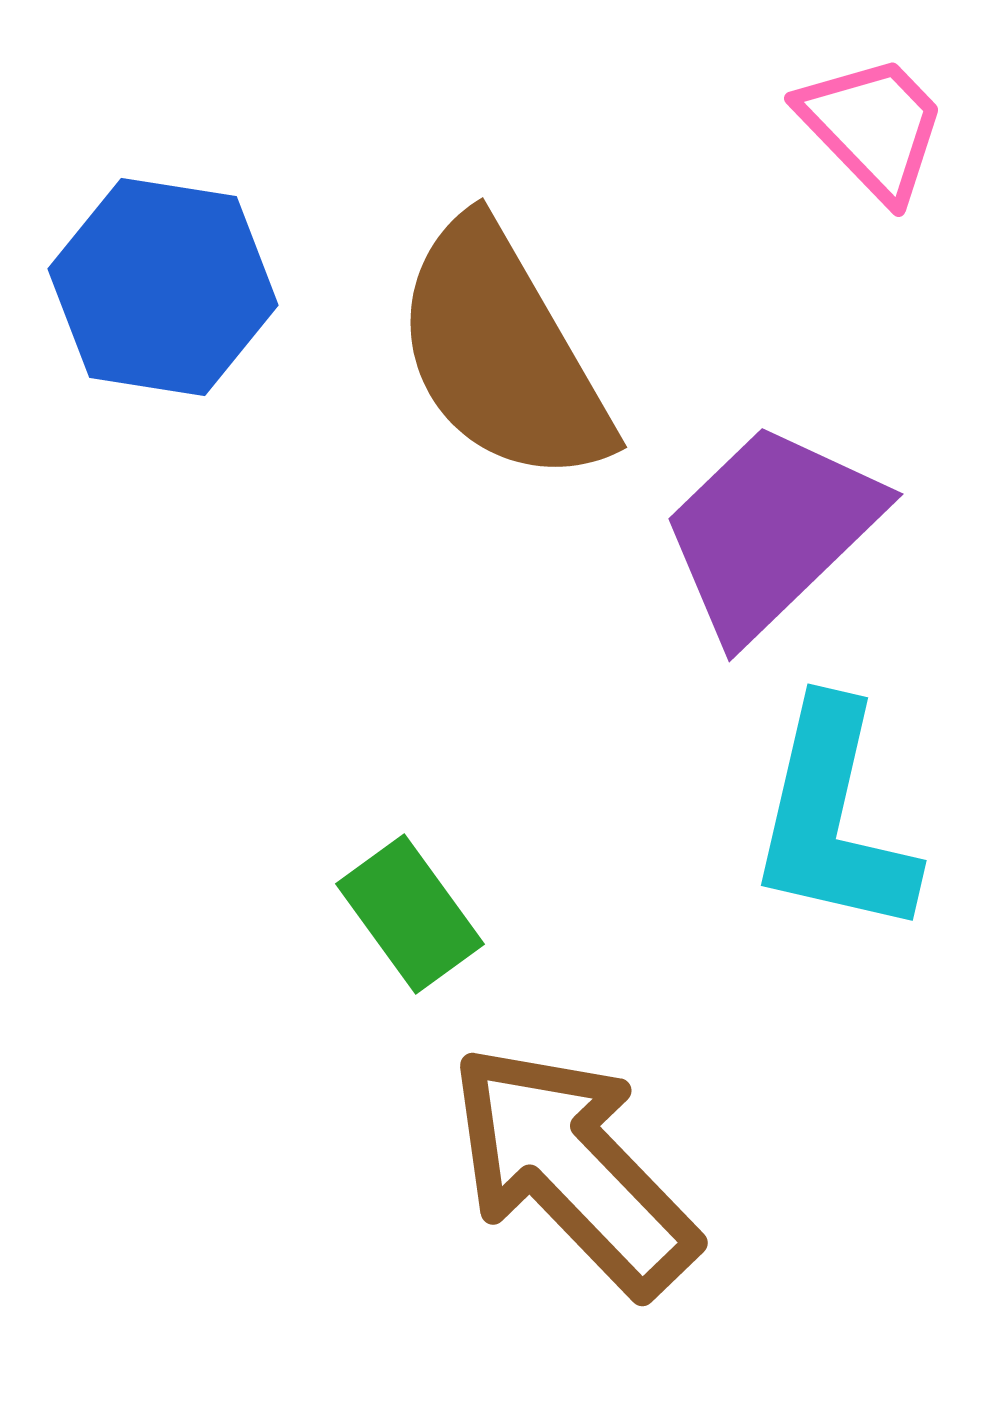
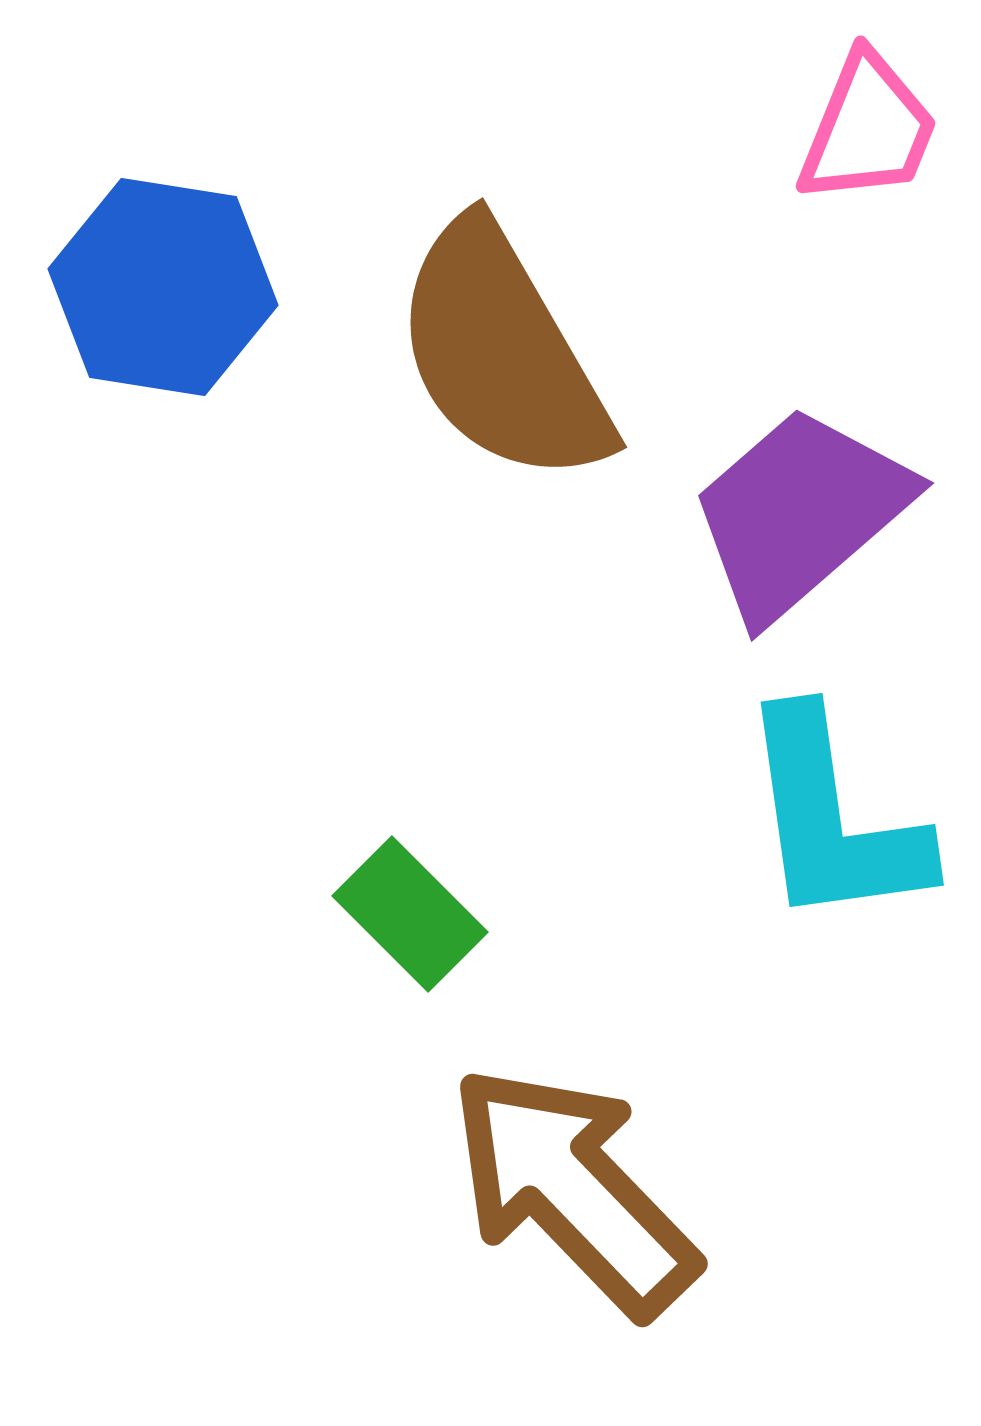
pink trapezoid: moved 5 px left, 2 px down; rotated 66 degrees clockwise
purple trapezoid: moved 29 px right, 18 px up; rotated 3 degrees clockwise
cyan L-shape: rotated 21 degrees counterclockwise
green rectangle: rotated 9 degrees counterclockwise
brown arrow: moved 21 px down
